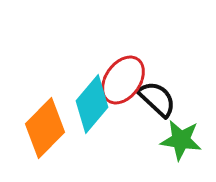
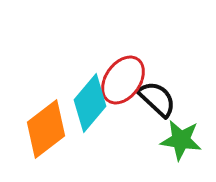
cyan diamond: moved 2 px left, 1 px up
orange diamond: moved 1 px right, 1 px down; rotated 8 degrees clockwise
